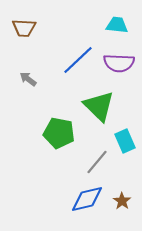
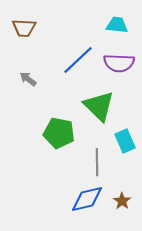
gray line: rotated 40 degrees counterclockwise
